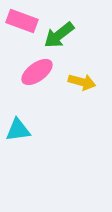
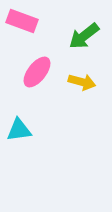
green arrow: moved 25 px right, 1 px down
pink ellipse: rotated 16 degrees counterclockwise
cyan triangle: moved 1 px right
